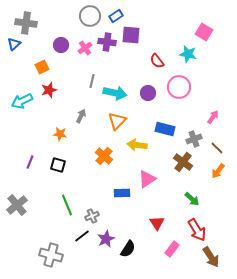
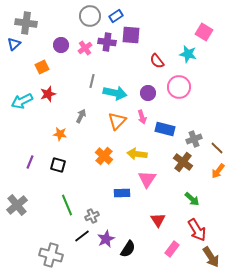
red star at (49, 90): moved 1 px left, 4 px down
pink arrow at (213, 117): moved 71 px left; rotated 128 degrees clockwise
yellow arrow at (137, 145): moved 9 px down
pink triangle at (147, 179): rotated 24 degrees counterclockwise
red triangle at (157, 223): moved 1 px right, 3 px up
